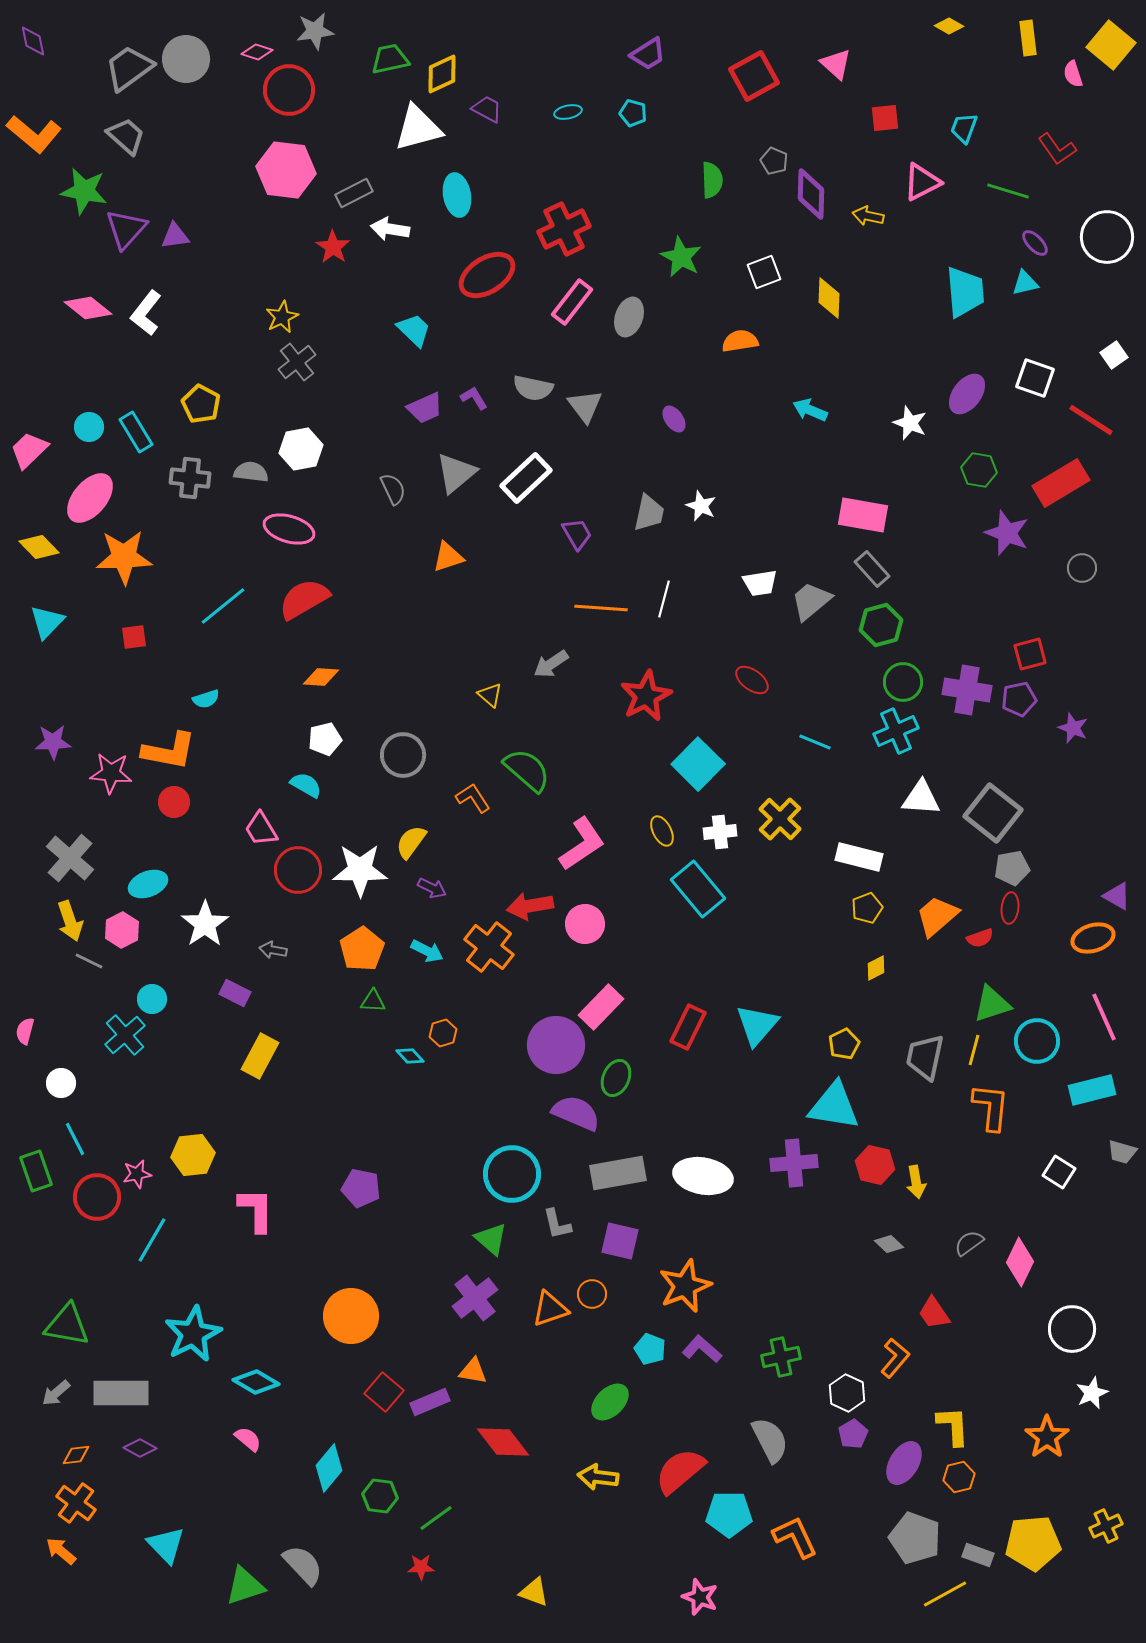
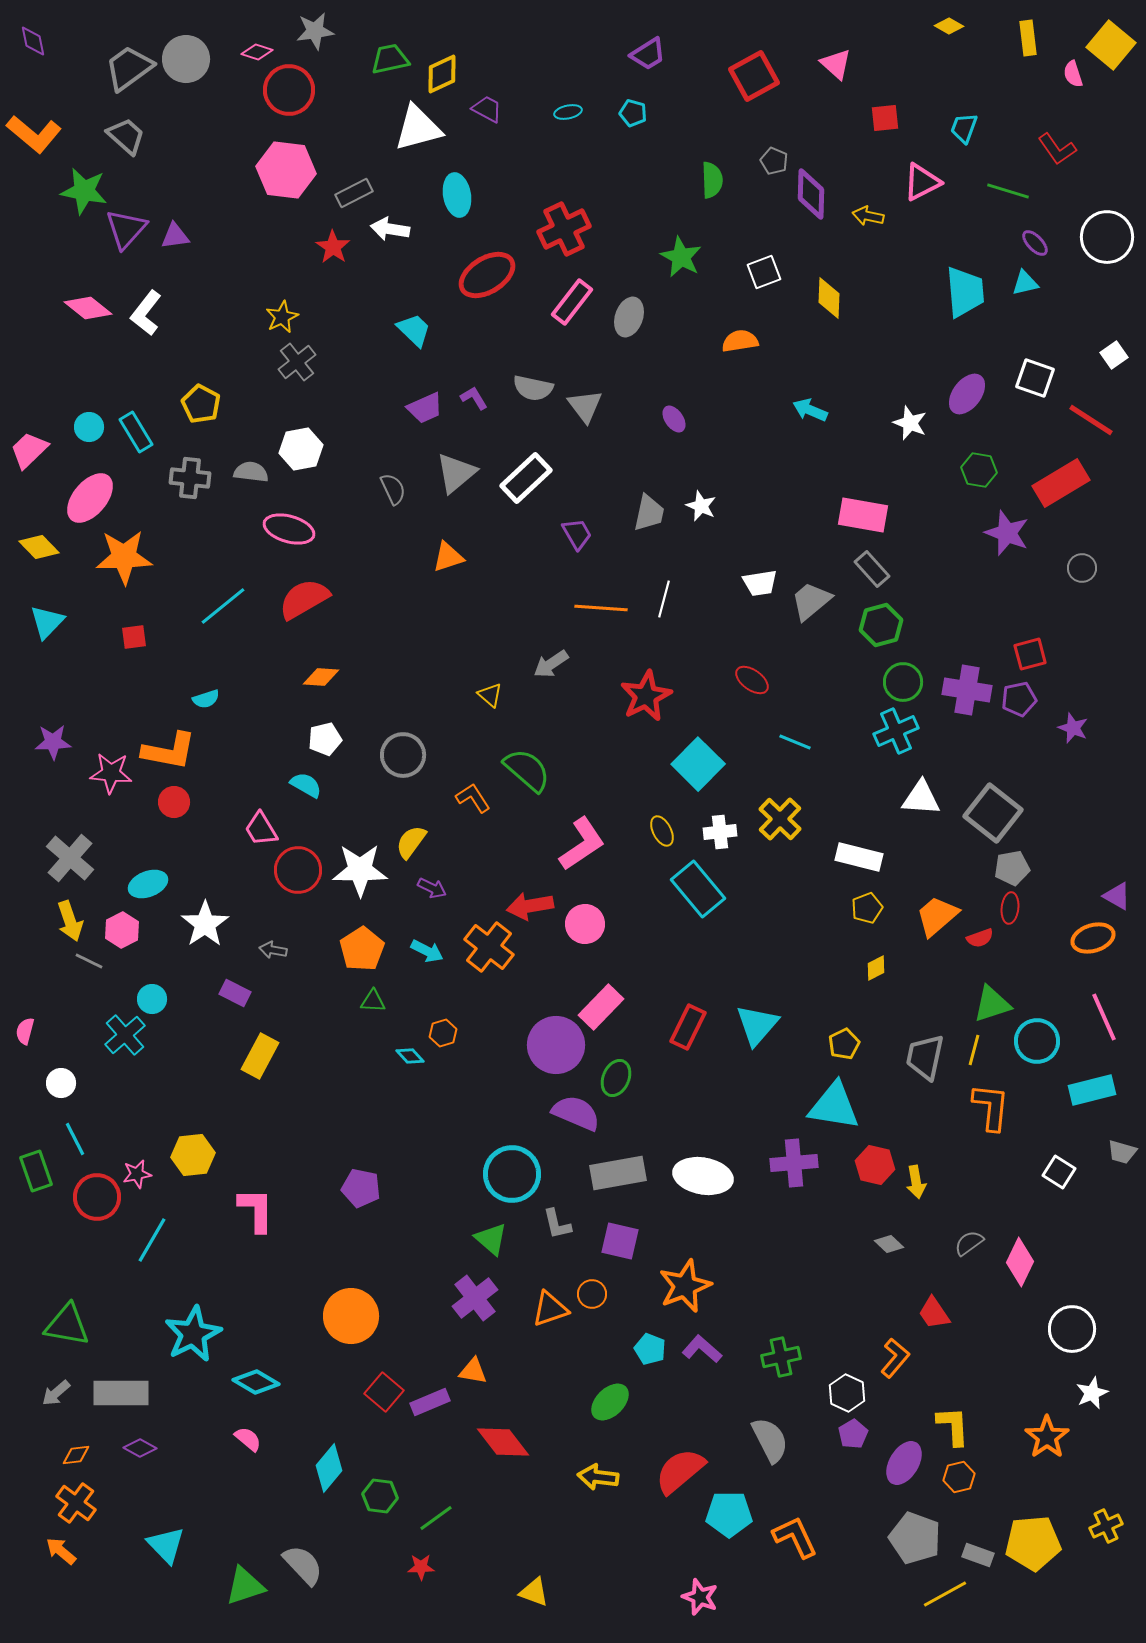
cyan line at (815, 742): moved 20 px left
